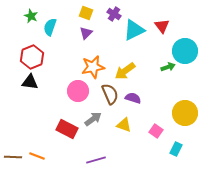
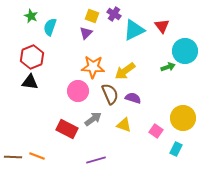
yellow square: moved 6 px right, 3 px down
orange star: rotated 15 degrees clockwise
yellow circle: moved 2 px left, 5 px down
